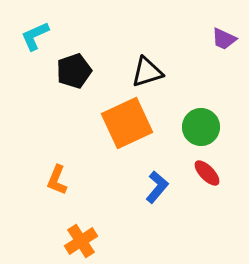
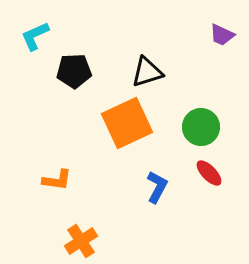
purple trapezoid: moved 2 px left, 4 px up
black pentagon: rotated 16 degrees clockwise
red ellipse: moved 2 px right
orange L-shape: rotated 104 degrees counterclockwise
blue L-shape: rotated 12 degrees counterclockwise
